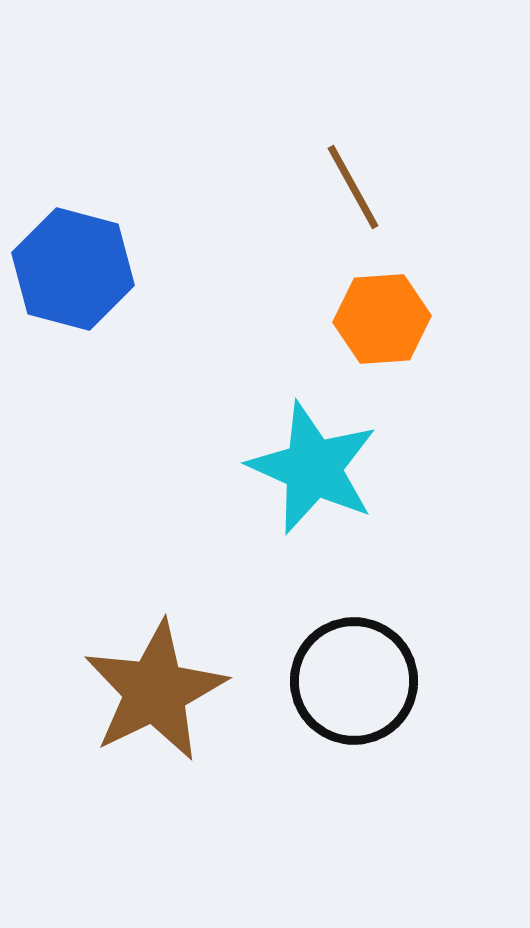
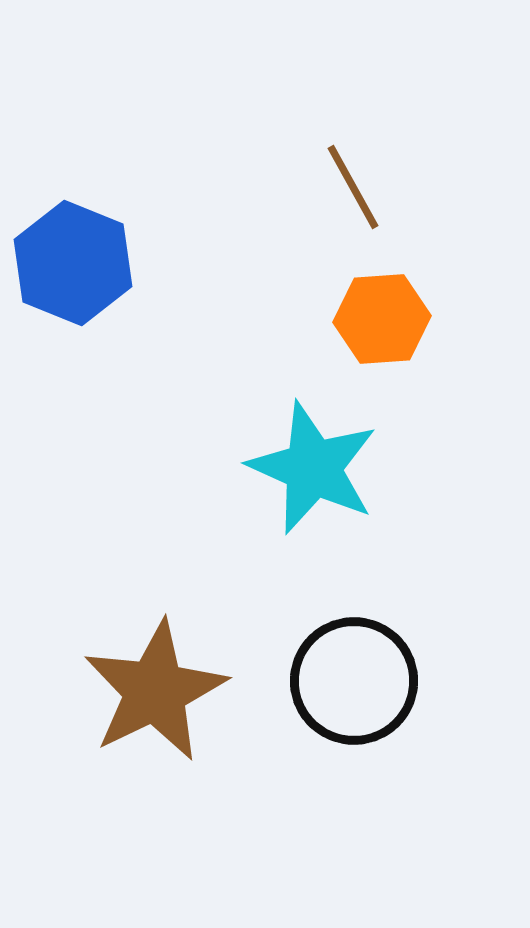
blue hexagon: moved 6 px up; rotated 7 degrees clockwise
